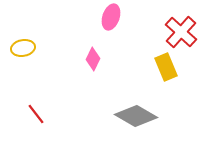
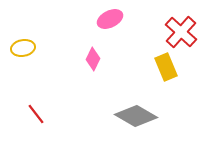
pink ellipse: moved 1 px left, 2 px down; rotated 45 degrees clockwise
